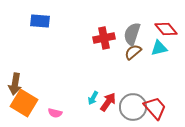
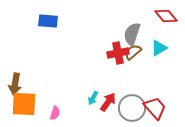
blue rectangle: moved 8 px right
red diamond: moved 13 px up
red cross: moved 14 px right, 15 px down
cyan triangle: rotated 18 degrees counterclockwise
orange square: moved 1 px down; rotated 28 degrees counterclockwise
gray circle: moved 1 px left, 1 px down
pink semicircle: rotated 88 degrees counterclockwise
